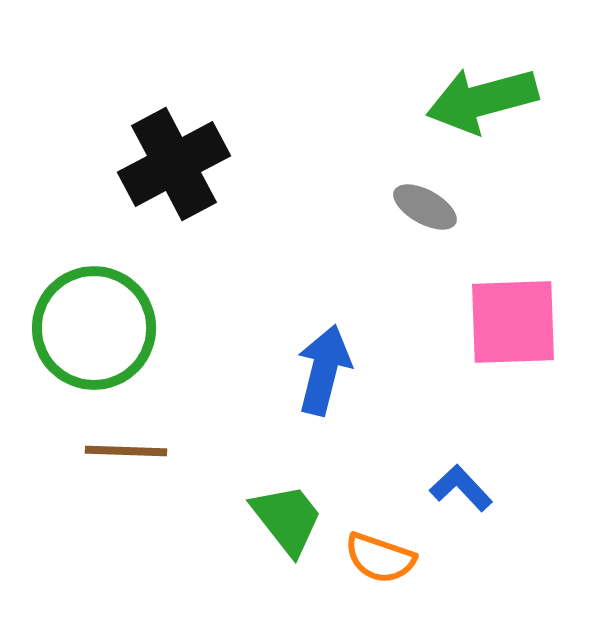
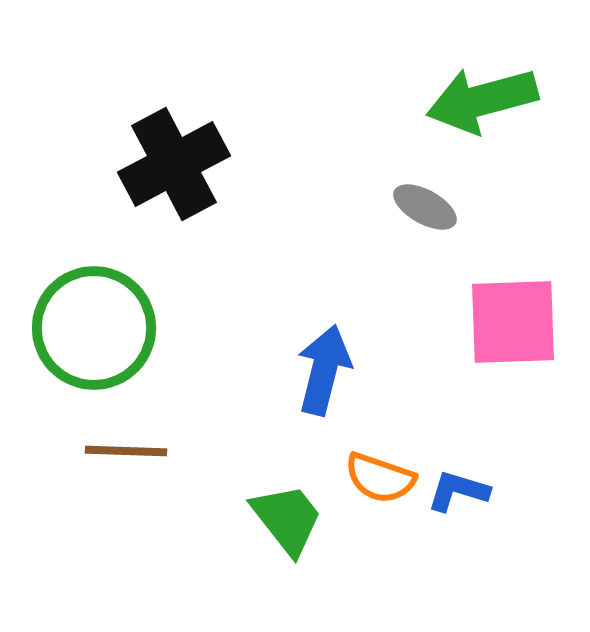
blue L-shape: moved 3 px left, 3 px down; rotated 30 degrees counterclockwise
orange semicircle: moved 80 px up
